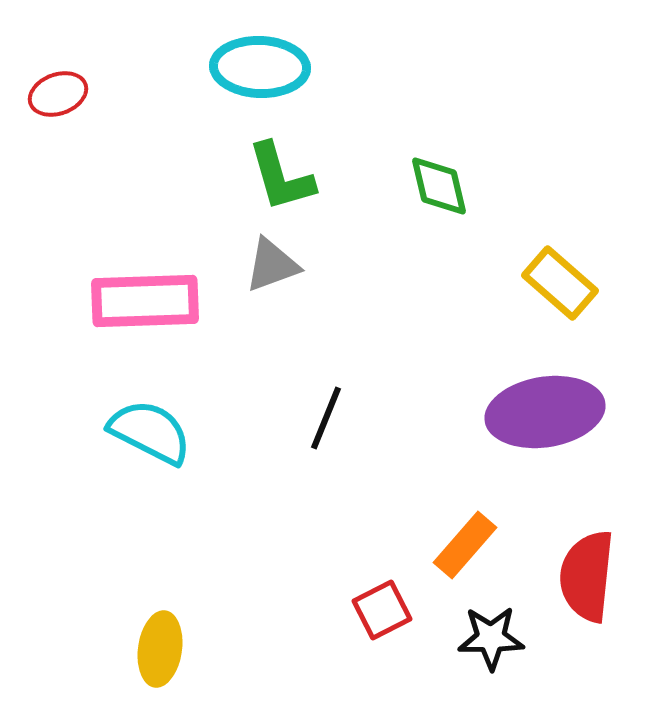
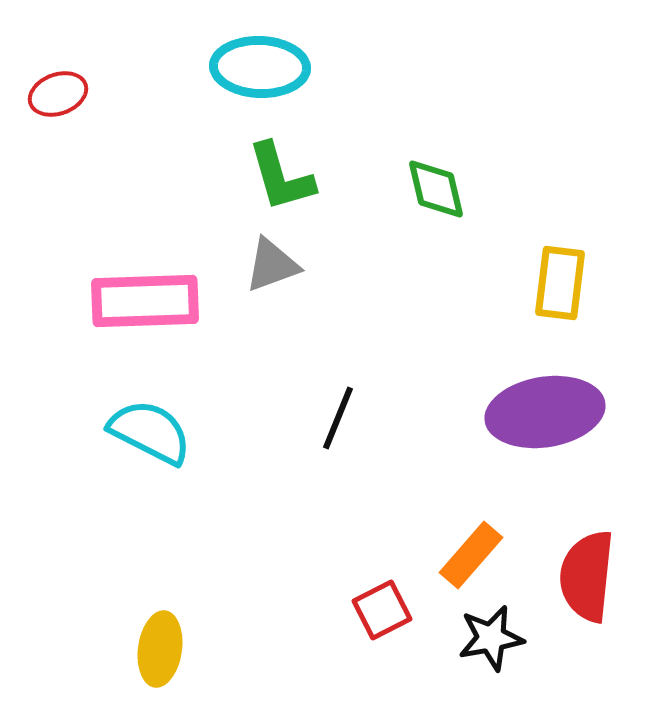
green diamond: moved 3 px left, 3 px down
yellow rectangle: rotated 56 degrees clockwise
black line: moved 12 px right
orange rectangle: moved 6 px right, 10 px down
black star: rotated 10 degrees counterclockwise
